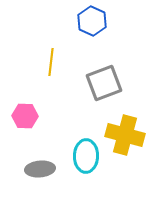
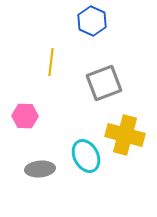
cyan ellipse: rotated 28 degrees counterclockwise
